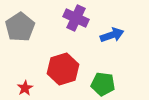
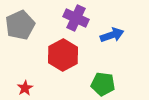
gray pentagon: moved 2 px up; rotated 8 degrees clockwise
red hexagon: moved 14 px up; rotated 12 degrees counterclockwise
